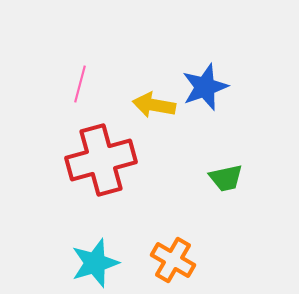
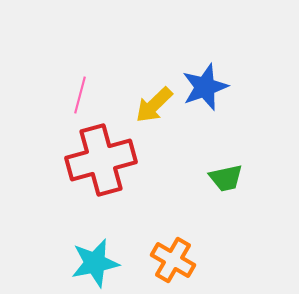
pink line: moved 11 px down
yellow arrow: rotated 54 degrees counterclockwise
cyan star: rotated 6 degrees clockwise
